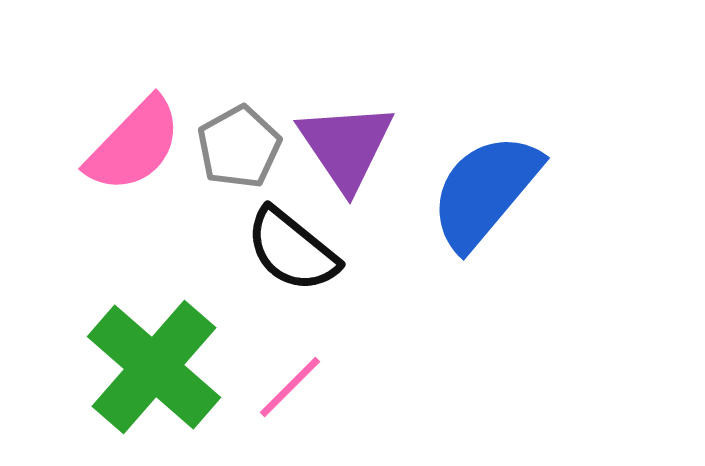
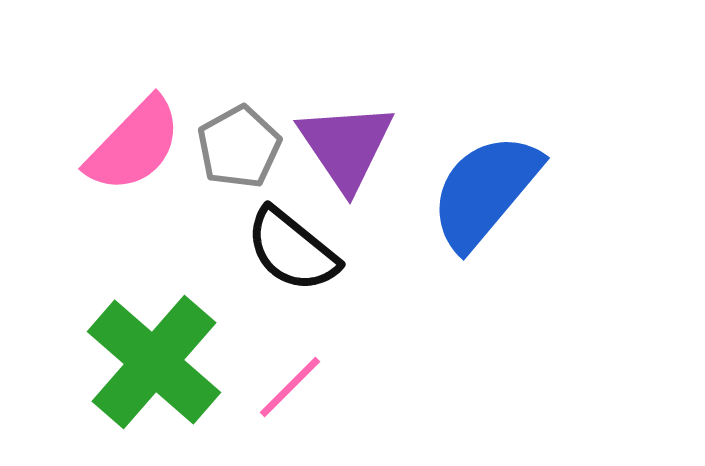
green cross: moved 5 px up
